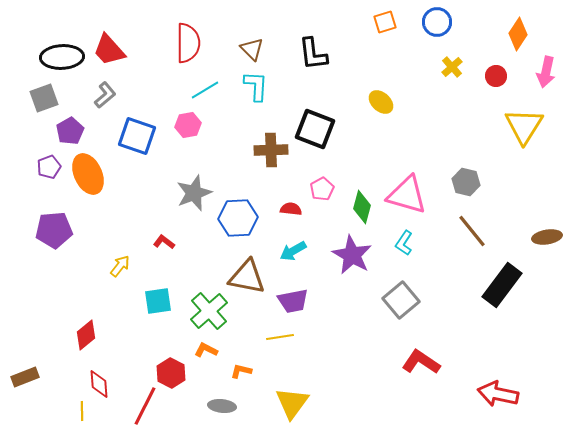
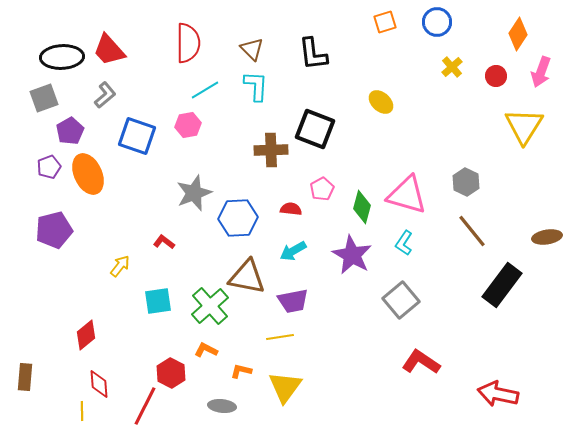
pink arrow at (546, 72): moved 5 px left; rotated 8 degrees clockwise
gray hexagon at (466, 182): rotated 12 degrees clockwise
purple pentagon at (54, 230): rotated 9 degrees counterclockwise
green cross at (209, 311): moved 1 px right, 5 px up
brown rectangle at (25, 377): rotated 64 degrees counterclockwise
yellow triangle at (292, 403): moved 7 px left, 16 px up
